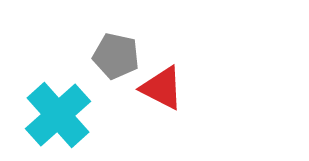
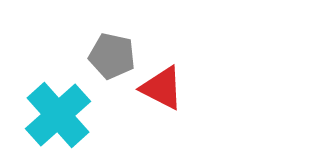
gray pentagon: moved 4 px left
